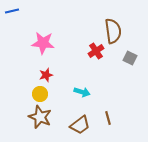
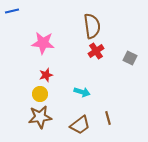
brown semicircle: moved 21 px left, 5 px up
brown star: rotated 30 degrees counterclockwise
